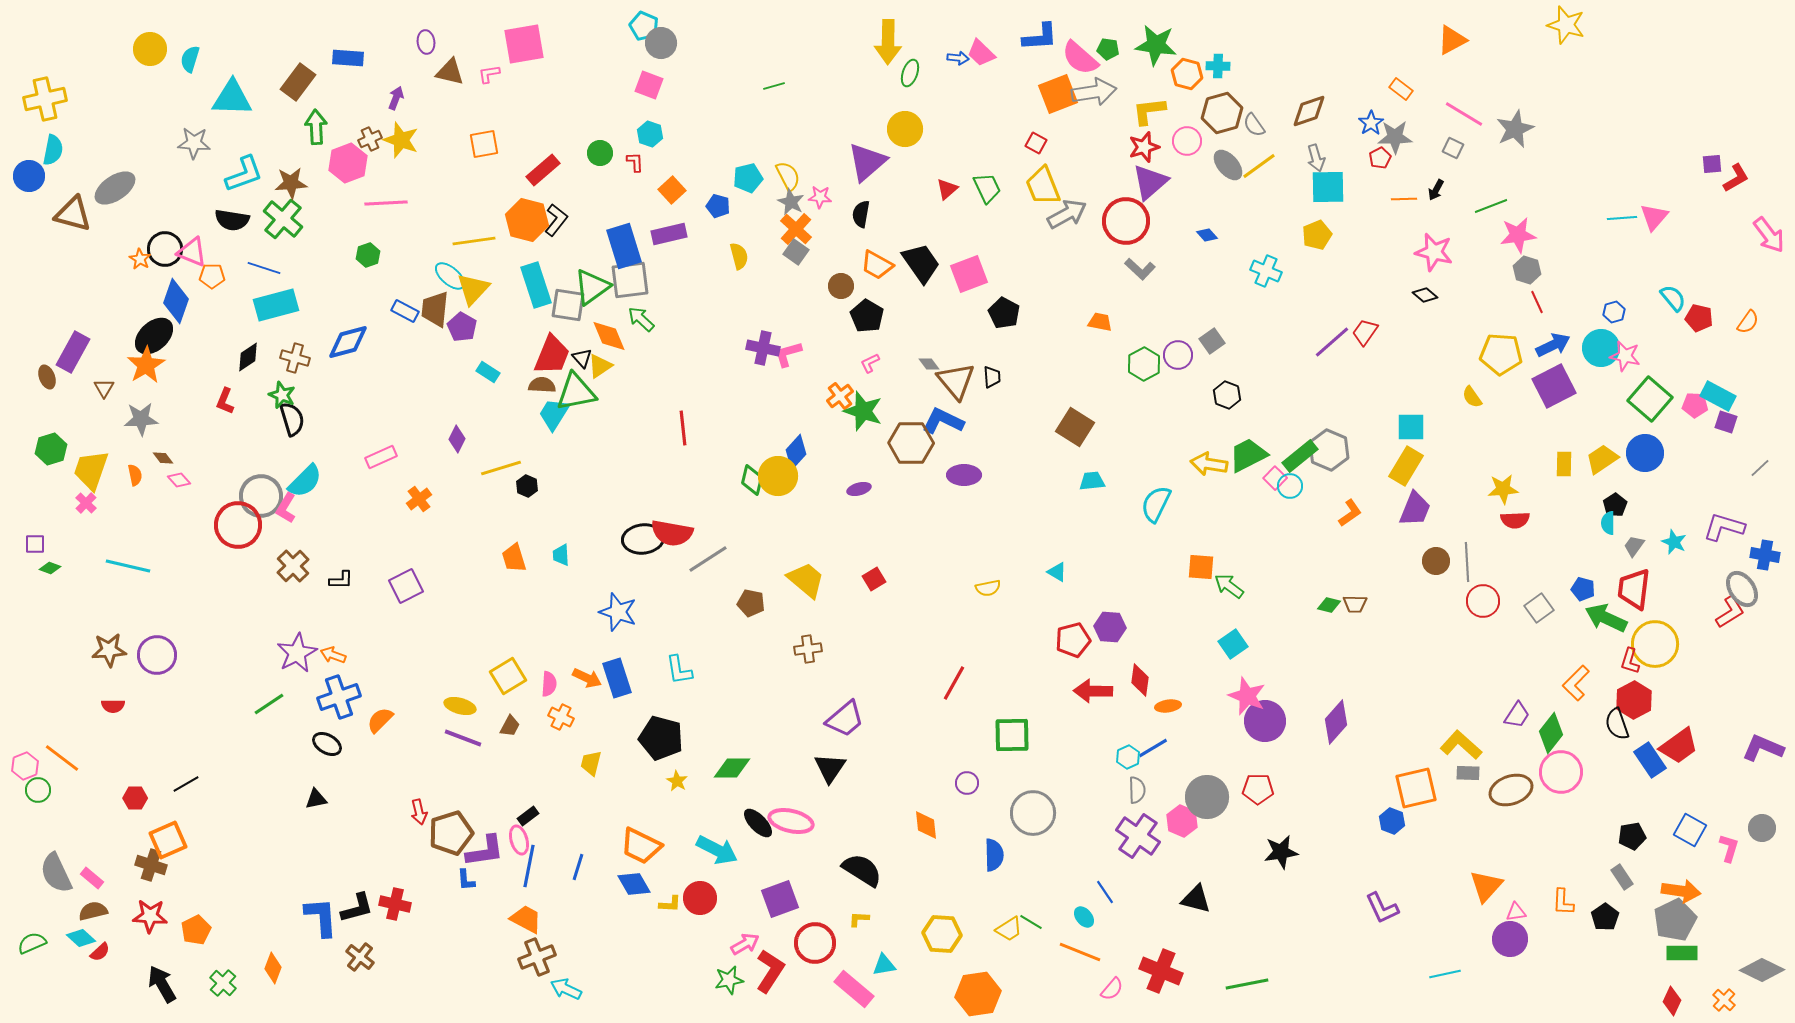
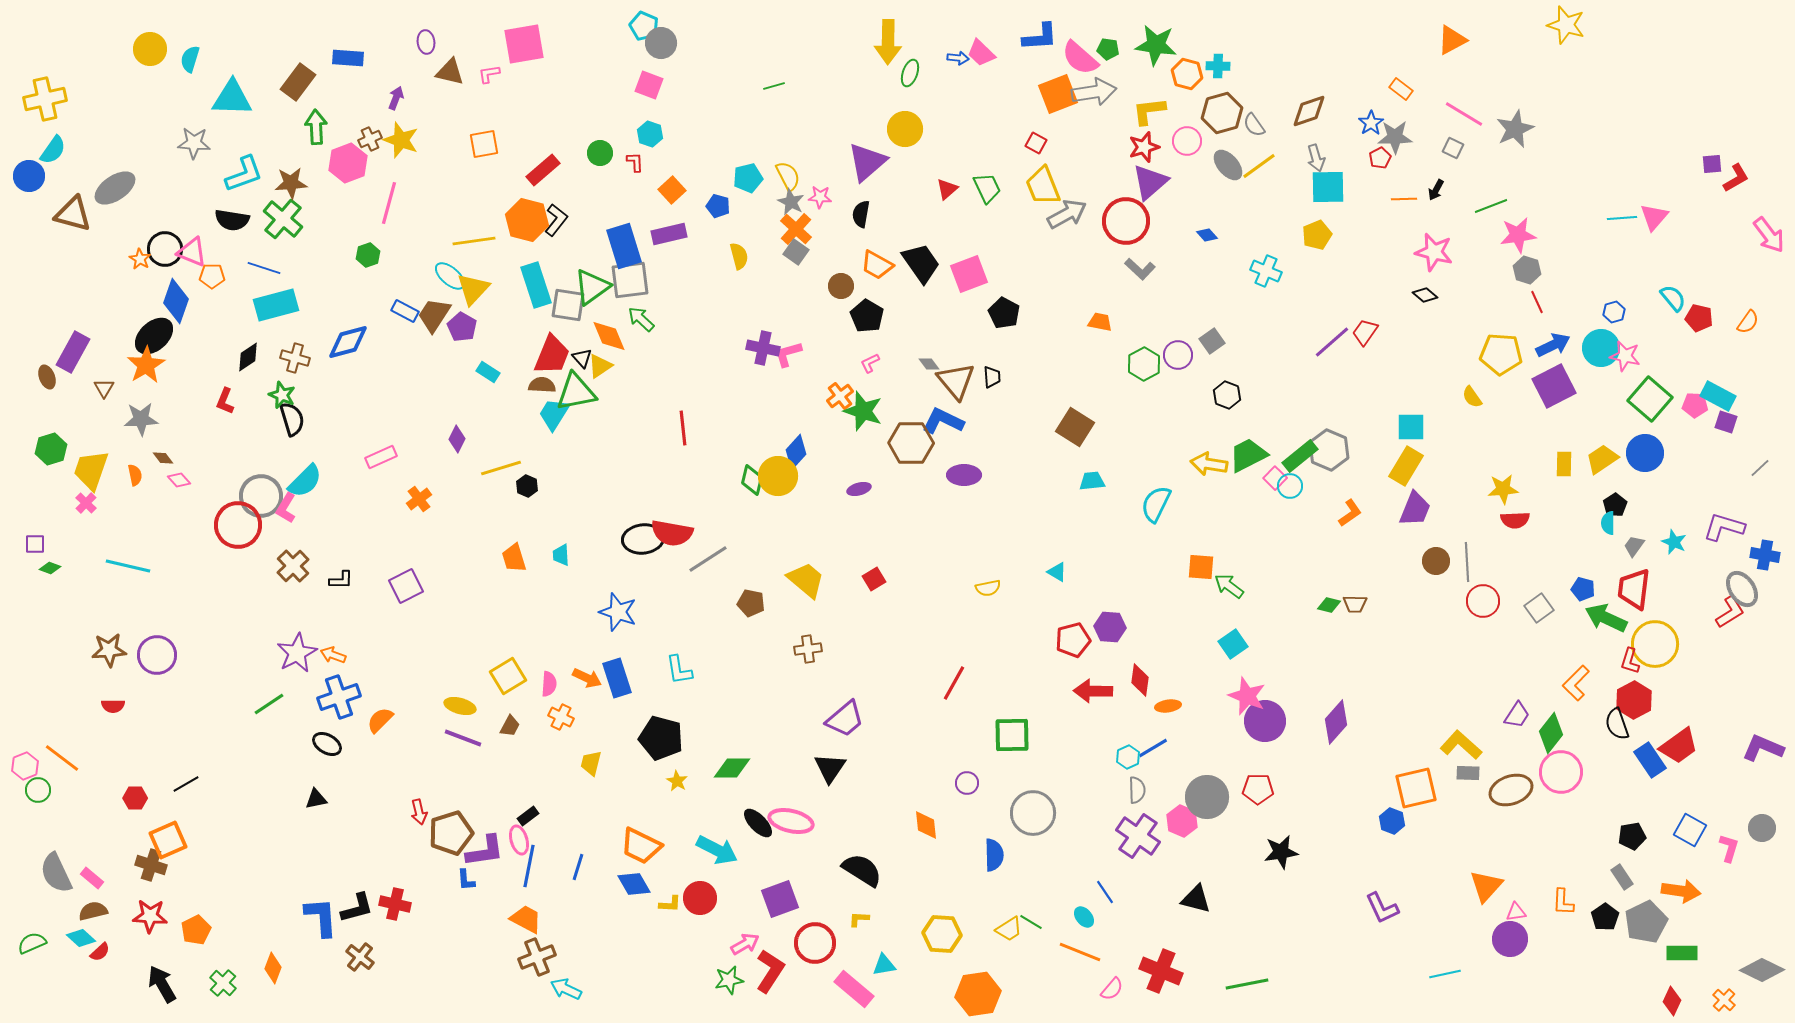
cyan semicircle at (53, 150): rotated 24 degrees clockwise
pink line at (386, 203): moved 3 px right; rotated 72 degrees counterclockwise
brown trapezoid at (435, 309): moved 1 px left, 6 px down; rotated 27 degrees clockwise
gray pentagon at (1675, 920): moved 29 px left, 2 px down
